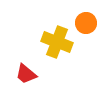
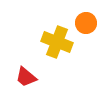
red trapezoid: moved 3 px down
